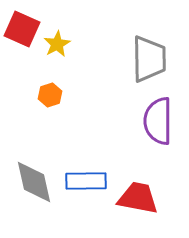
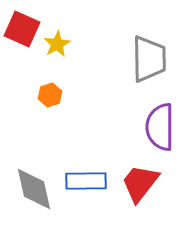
purple semicircle: moved 2 px right, 6 px down
gray diamond: moved 7 px down
red trapezoid: moved 2 px right, 15 px up; rotated 63 degrees counterclockwise
